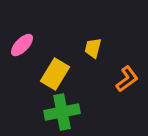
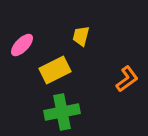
yellow trapezoid: moved 12 px left, 12 px up
yellow rectangle: moved 4 px up; rotated 32 degrees clockwise
